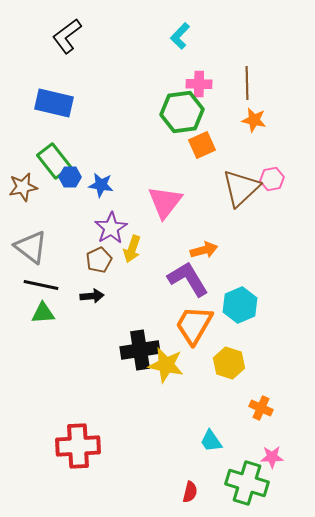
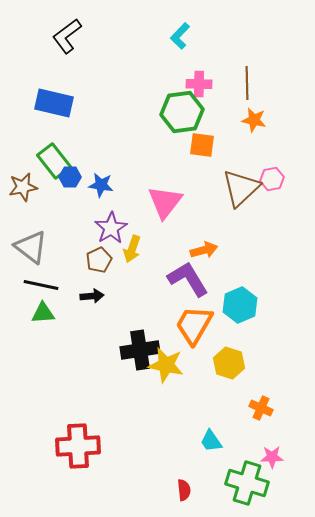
orange square: rotated 32 degrees clockwise
red semicircle: moved 6 px left, 2 px up; rotated 20 degrees counterclockwise
